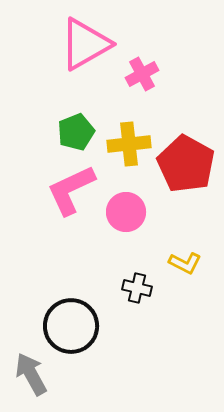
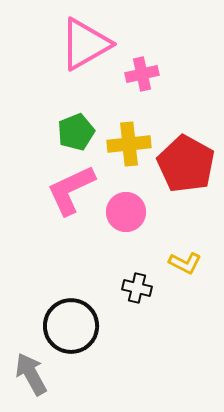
pink cross: rotated 16 degrees clockwise
